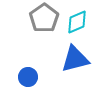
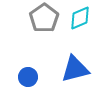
cyan diamond: moved 3 px right, 4 px up
blue triangle: moved 10 px down
